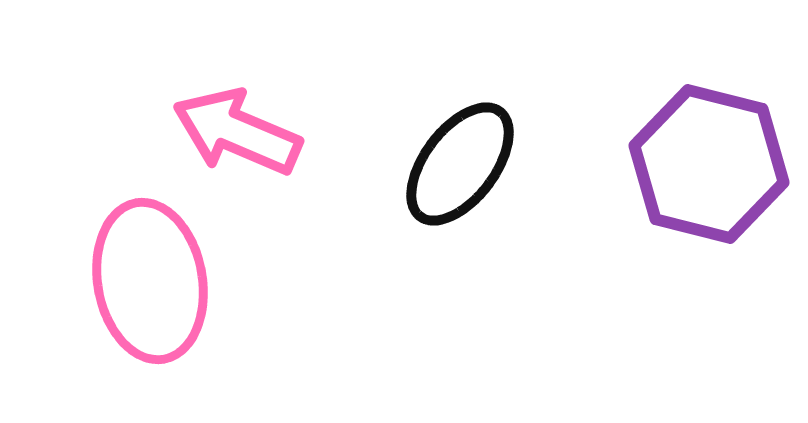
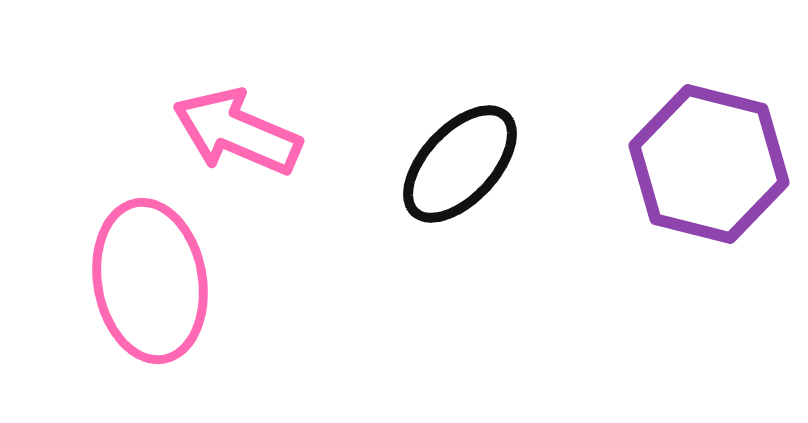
black ellipse: rotated 6 degrees clockwise
